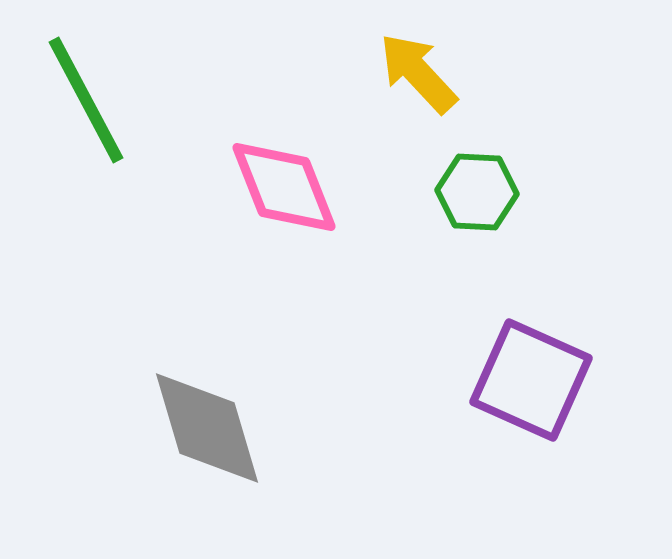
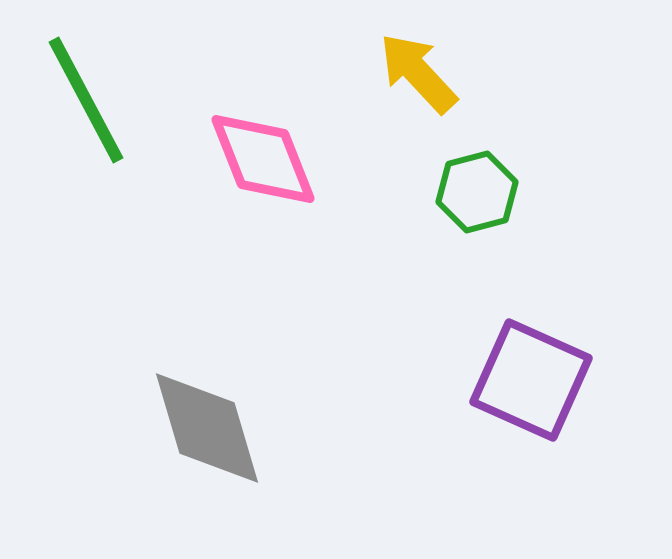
pink diamond: moved 21 px left, 28 px up
green hexagon: rotated 18 degrees counterclockwise
